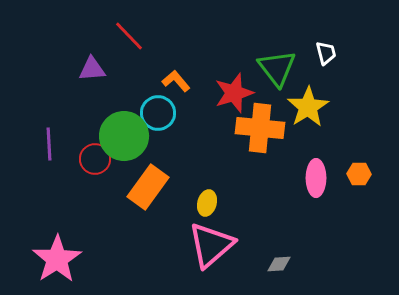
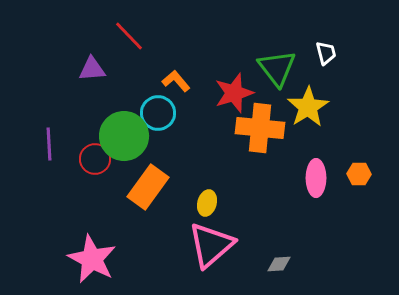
pink star: moved 35 px right; rotated 12 degrees counterclockwise
